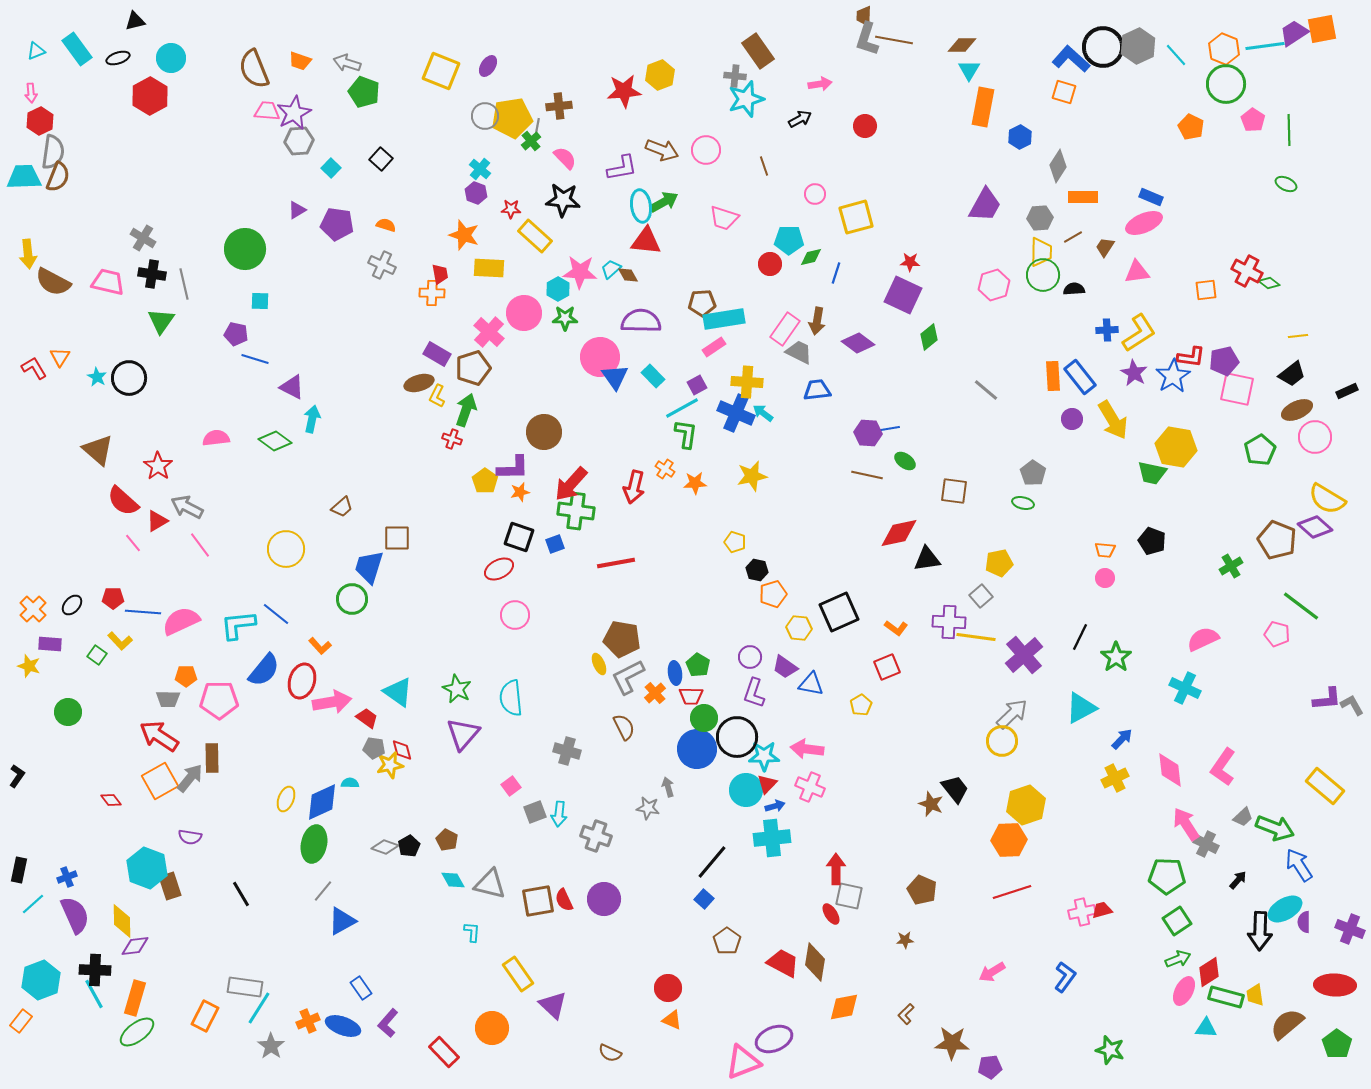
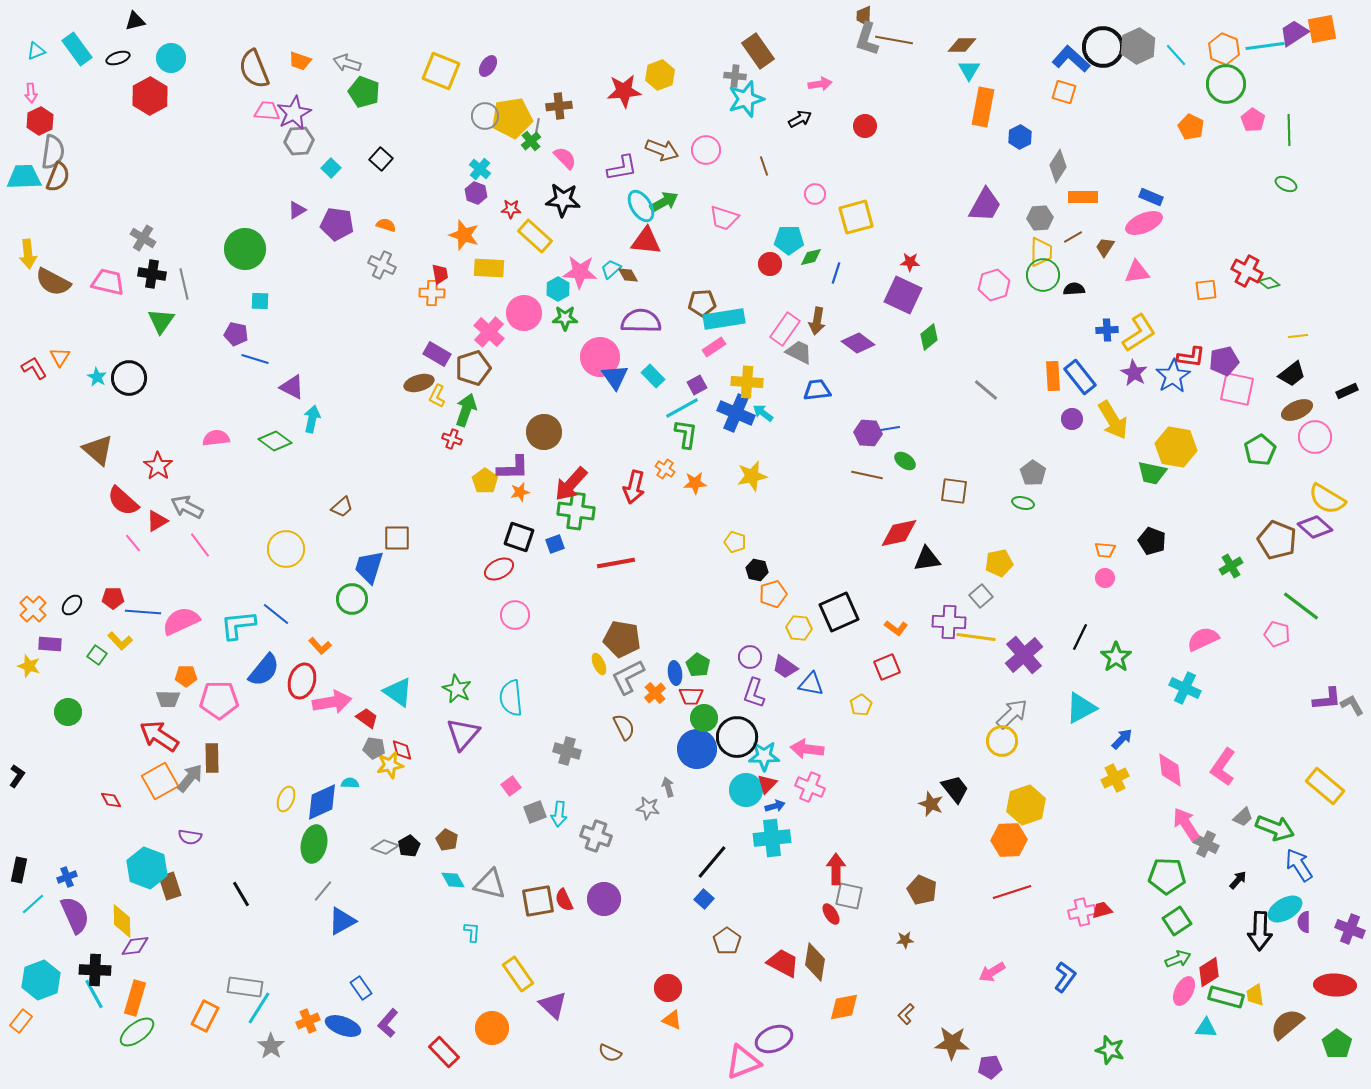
cyan ellipse at (641, 206): rotated 24 degrees counterclockwise
red diamond at (111, 800): rotated 10 degrees clockwise
